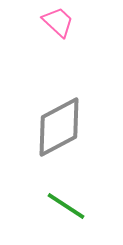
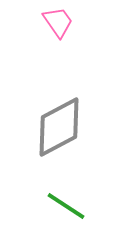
pink trapezoid: rotated 12 degrees clockwise
